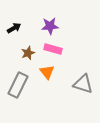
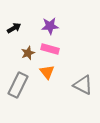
pink rectangle: moved 3 px left
gray triangle: moved 1 px down; rotated 10 degrees clockwise
